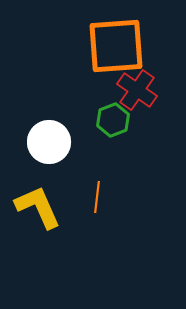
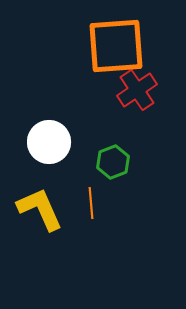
red cross: rotated 21 degrees clockwise
green hexagon: moved 42 px down
orange line: moved 6 px left, 6 px down; rotated 12 degrees counterclockwise
yellow L-shape: moved 2 px right, 2 px down
